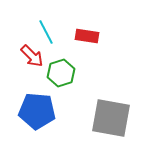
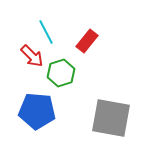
red rectangle: moved 5 px down; rotated 60 degrees counterclockwise
